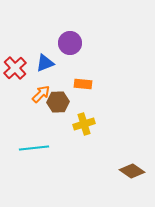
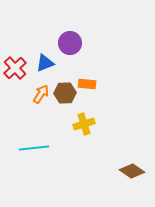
orange rectangle: moved 4 px right
orange arrow: rotated 12 degrees counterclockwise
brown hexagon: moved 7 px right, 9 px up
